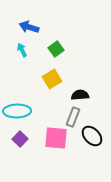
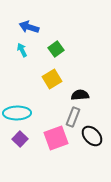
cyan ellipse: moved 2 px down
pink square: rotated 25 degrees counterclockwise
